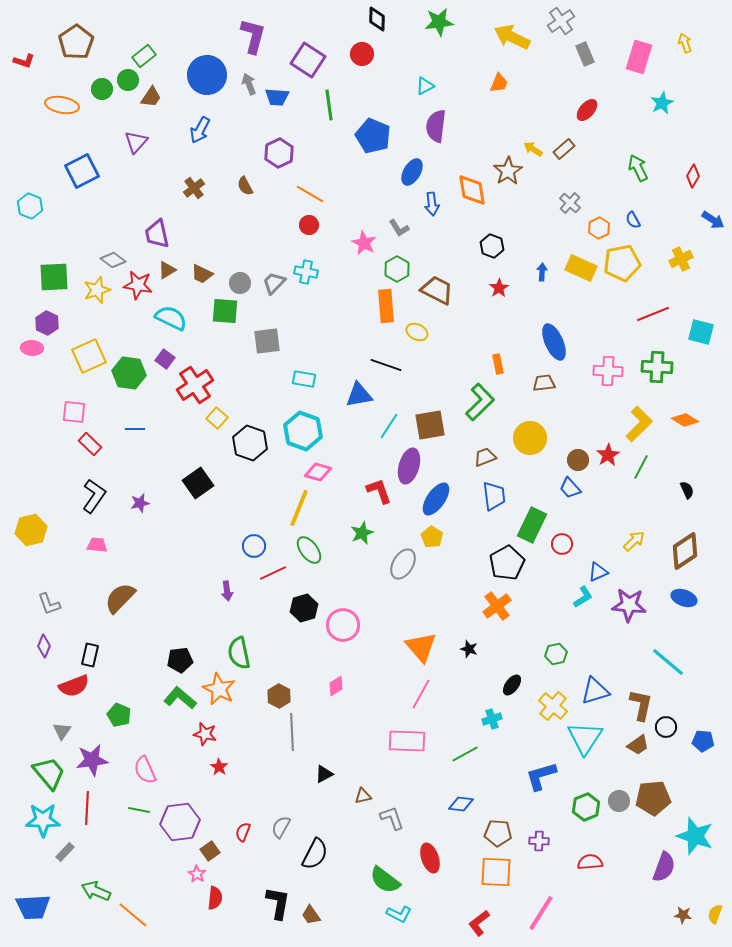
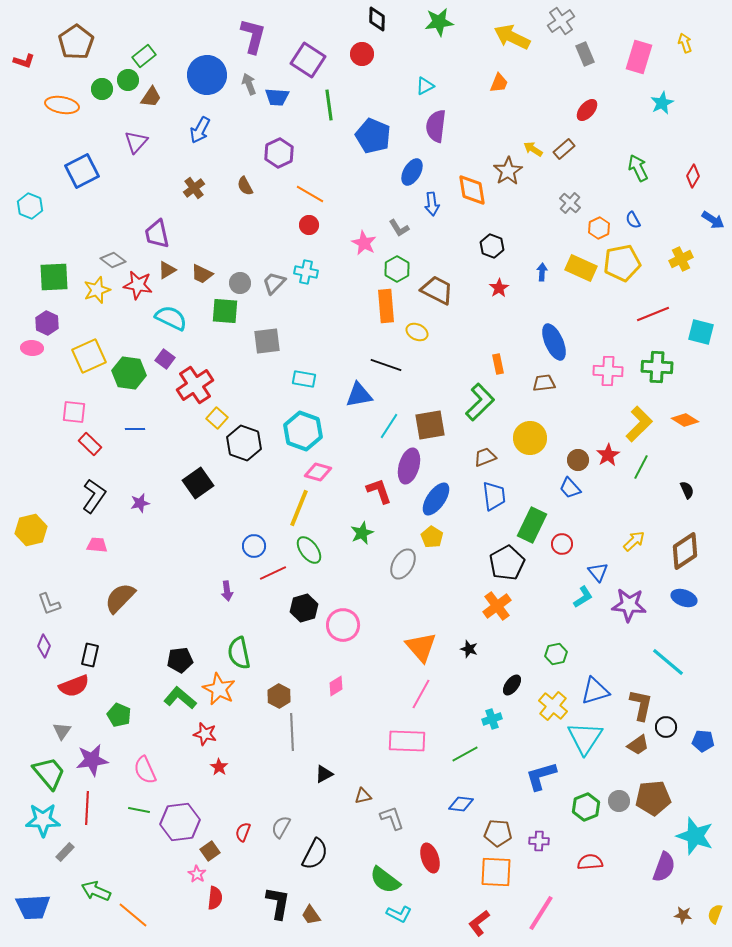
black hexagon at (250, 443): moved 6 px left
blue triangle at (598, 572): rotated 45 degrees counterclockwise
